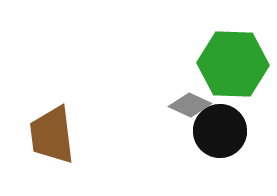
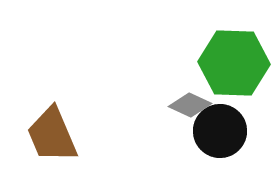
green hexagon: moved 1 px right, 1 px up
brown trapezoid: rotated 16 degrees counterclockwise
